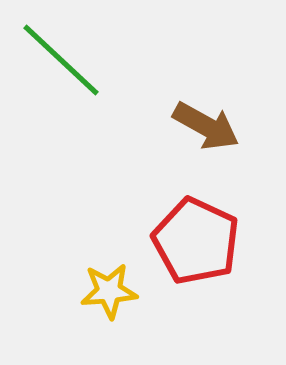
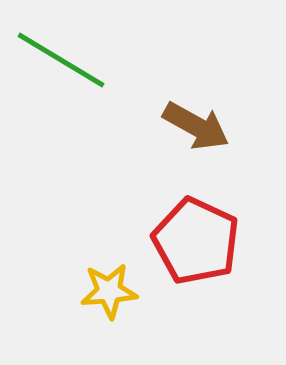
green line: rotated 12 degrees counterclockwise
brown arrow: moved 10 px left
